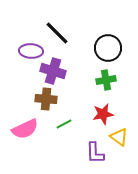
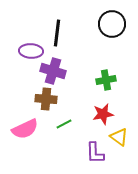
black line: rotated 52 degrees clockwise
black circle: moved 4 px right, 24 px up
